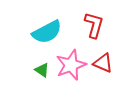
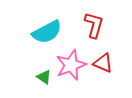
green triangle: moved 2 px right, 7 px down
